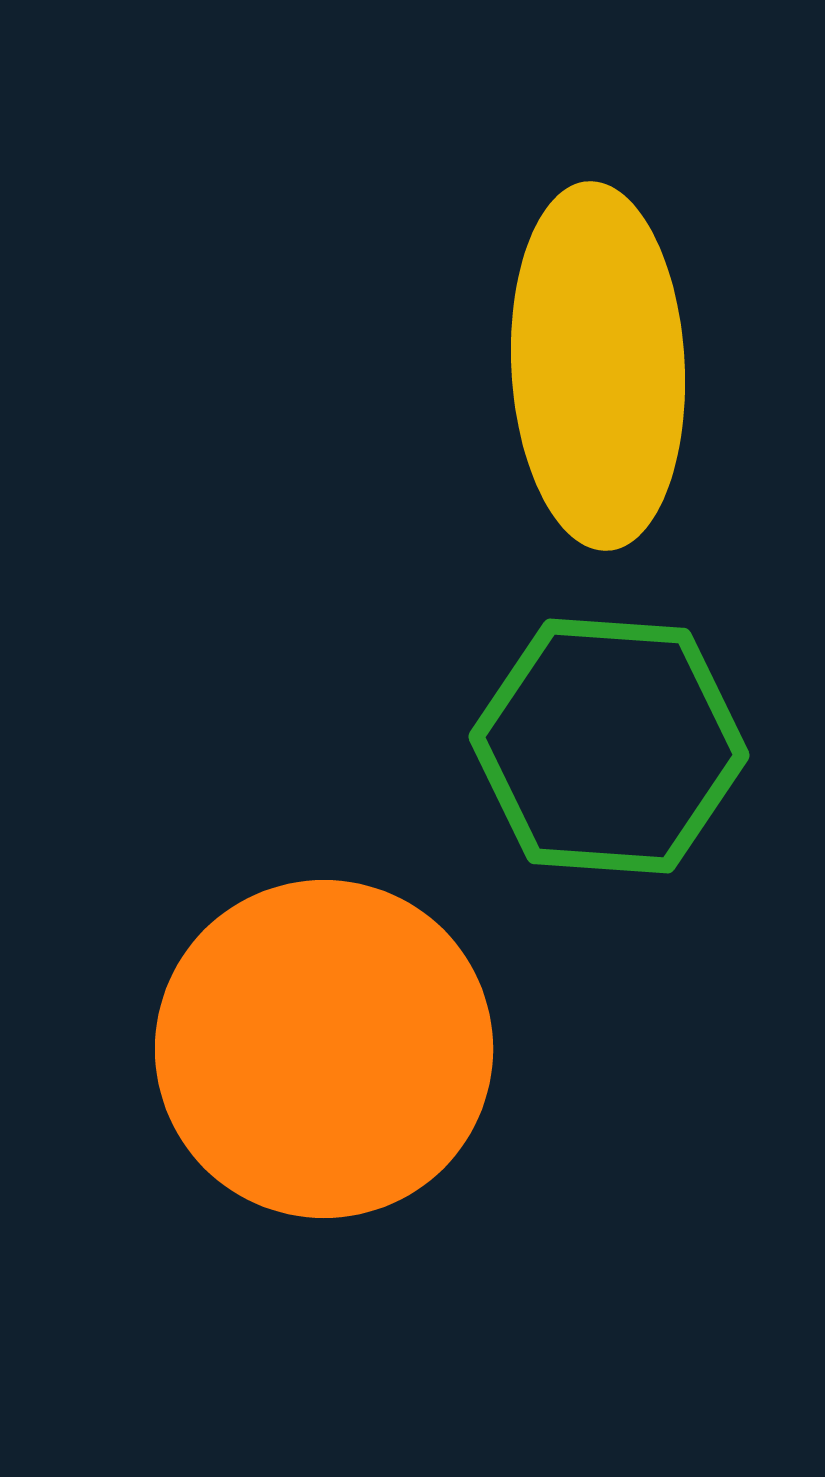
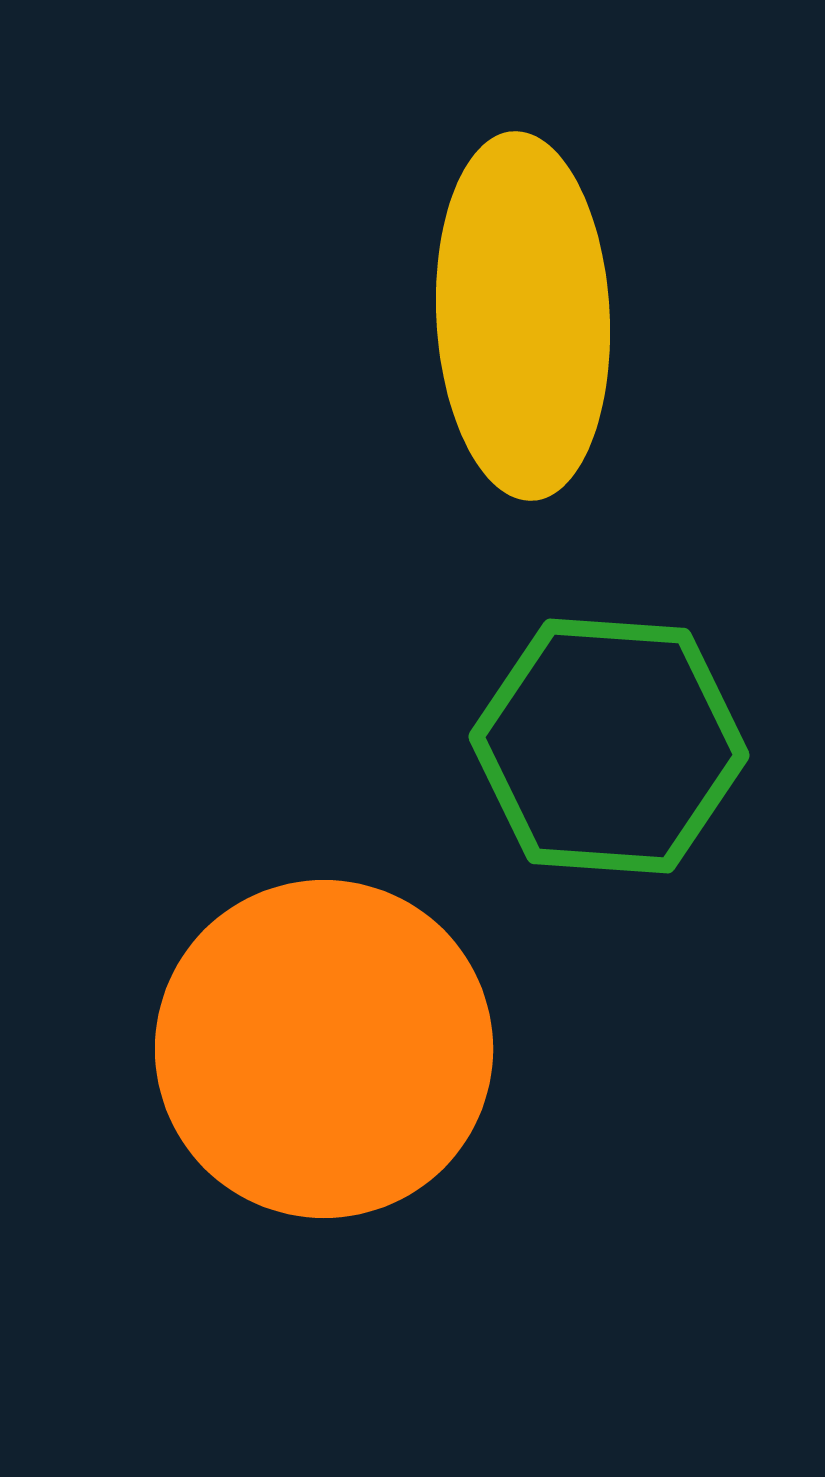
yellow ellipse: moved 75 px left, 50 px up
